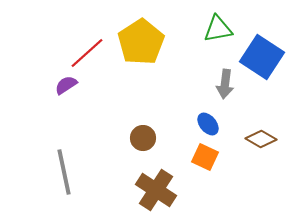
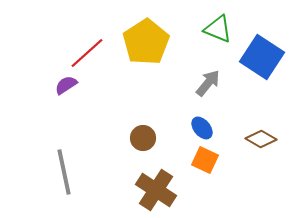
green triangle: rotated 32 degrees clockwise
yellow pentagon: moved 5 px right
gray arrow: moved 17 px left, 1 px up; rotated 148 degrees counterclockwise
blue ellipse: moved 6 px left, 4 px down
orange square: moved 3 px down
